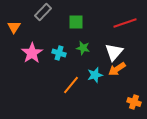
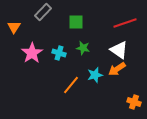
white triangle: moved 5 px right, 2 px up; rotated 36 degrees counterclockwise
